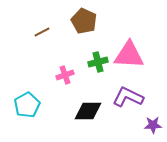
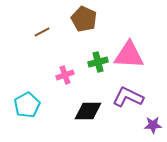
brown pentagon: moved 2 px up
